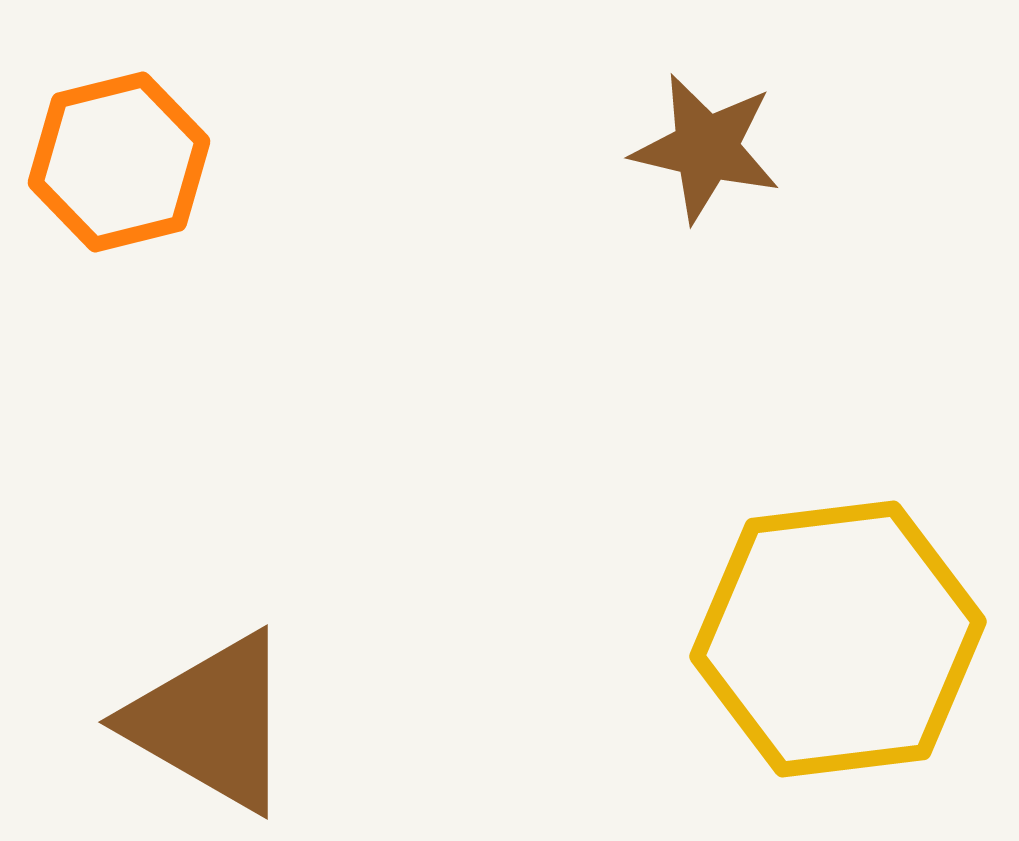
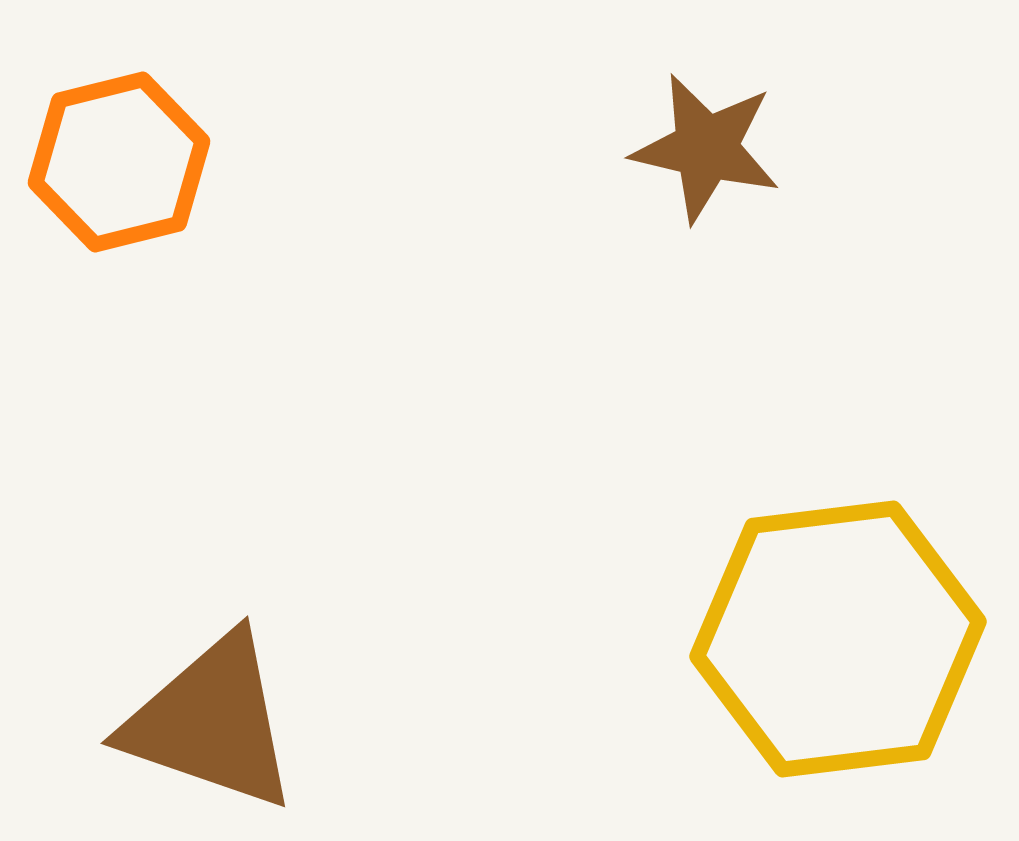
brown triangle: rotated 11 degrees counterclockwise
